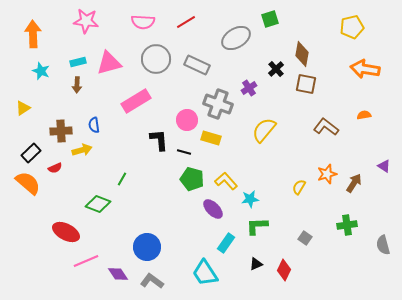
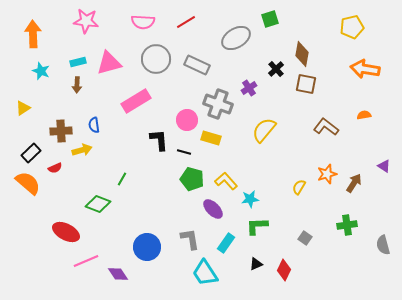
gray L-shape at (152, 281): moved 38 px right, 42 px up; rotated 45 degrees clockwise
